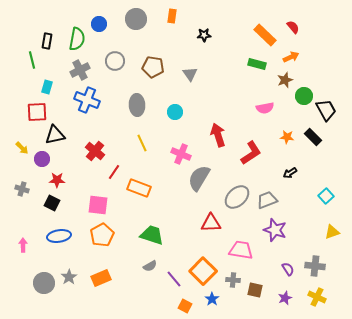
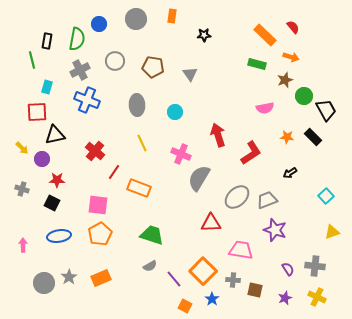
orange arrow at (291, 57): rotated 42 degrees clockwise
orange pentagon at (102, 235): moved 2 px left, 1 px up
